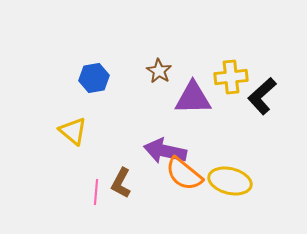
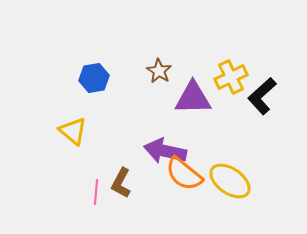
yellow cross: rotated 20 degrees counterclockwise
yellow ellipse: rotated 21 degrees clockwise
